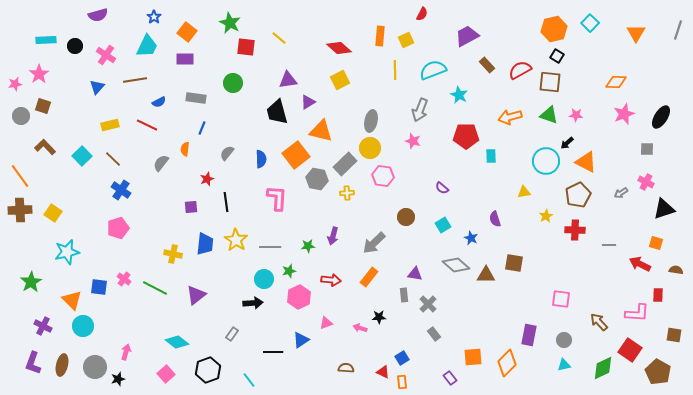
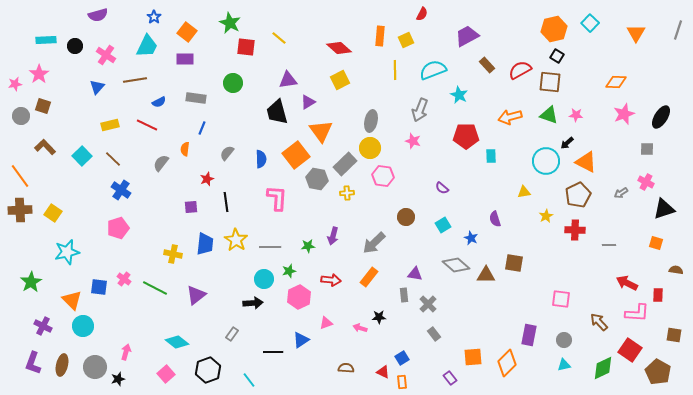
orange triangle at (321, 131): rotated 40 degrees clockwise
red arrow at (640, 264): moved 13 px left, 19 px down
